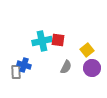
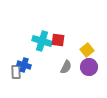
cyan cross: rotated 30 degrees clockwise
purple circle: moved 3 px left, 1 px up
